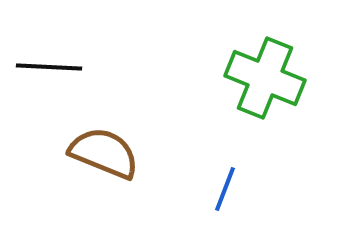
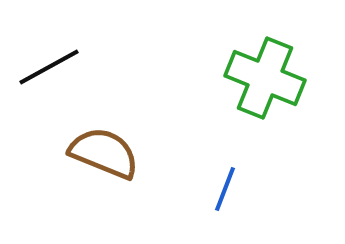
black line: rotated 32 degrees counterclockwise
